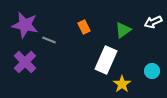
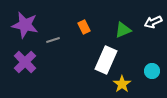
green triangle: rotated 12 degrees clockwise
gray line: moved 4 px right; rotated 40 degrees counterclockwise
